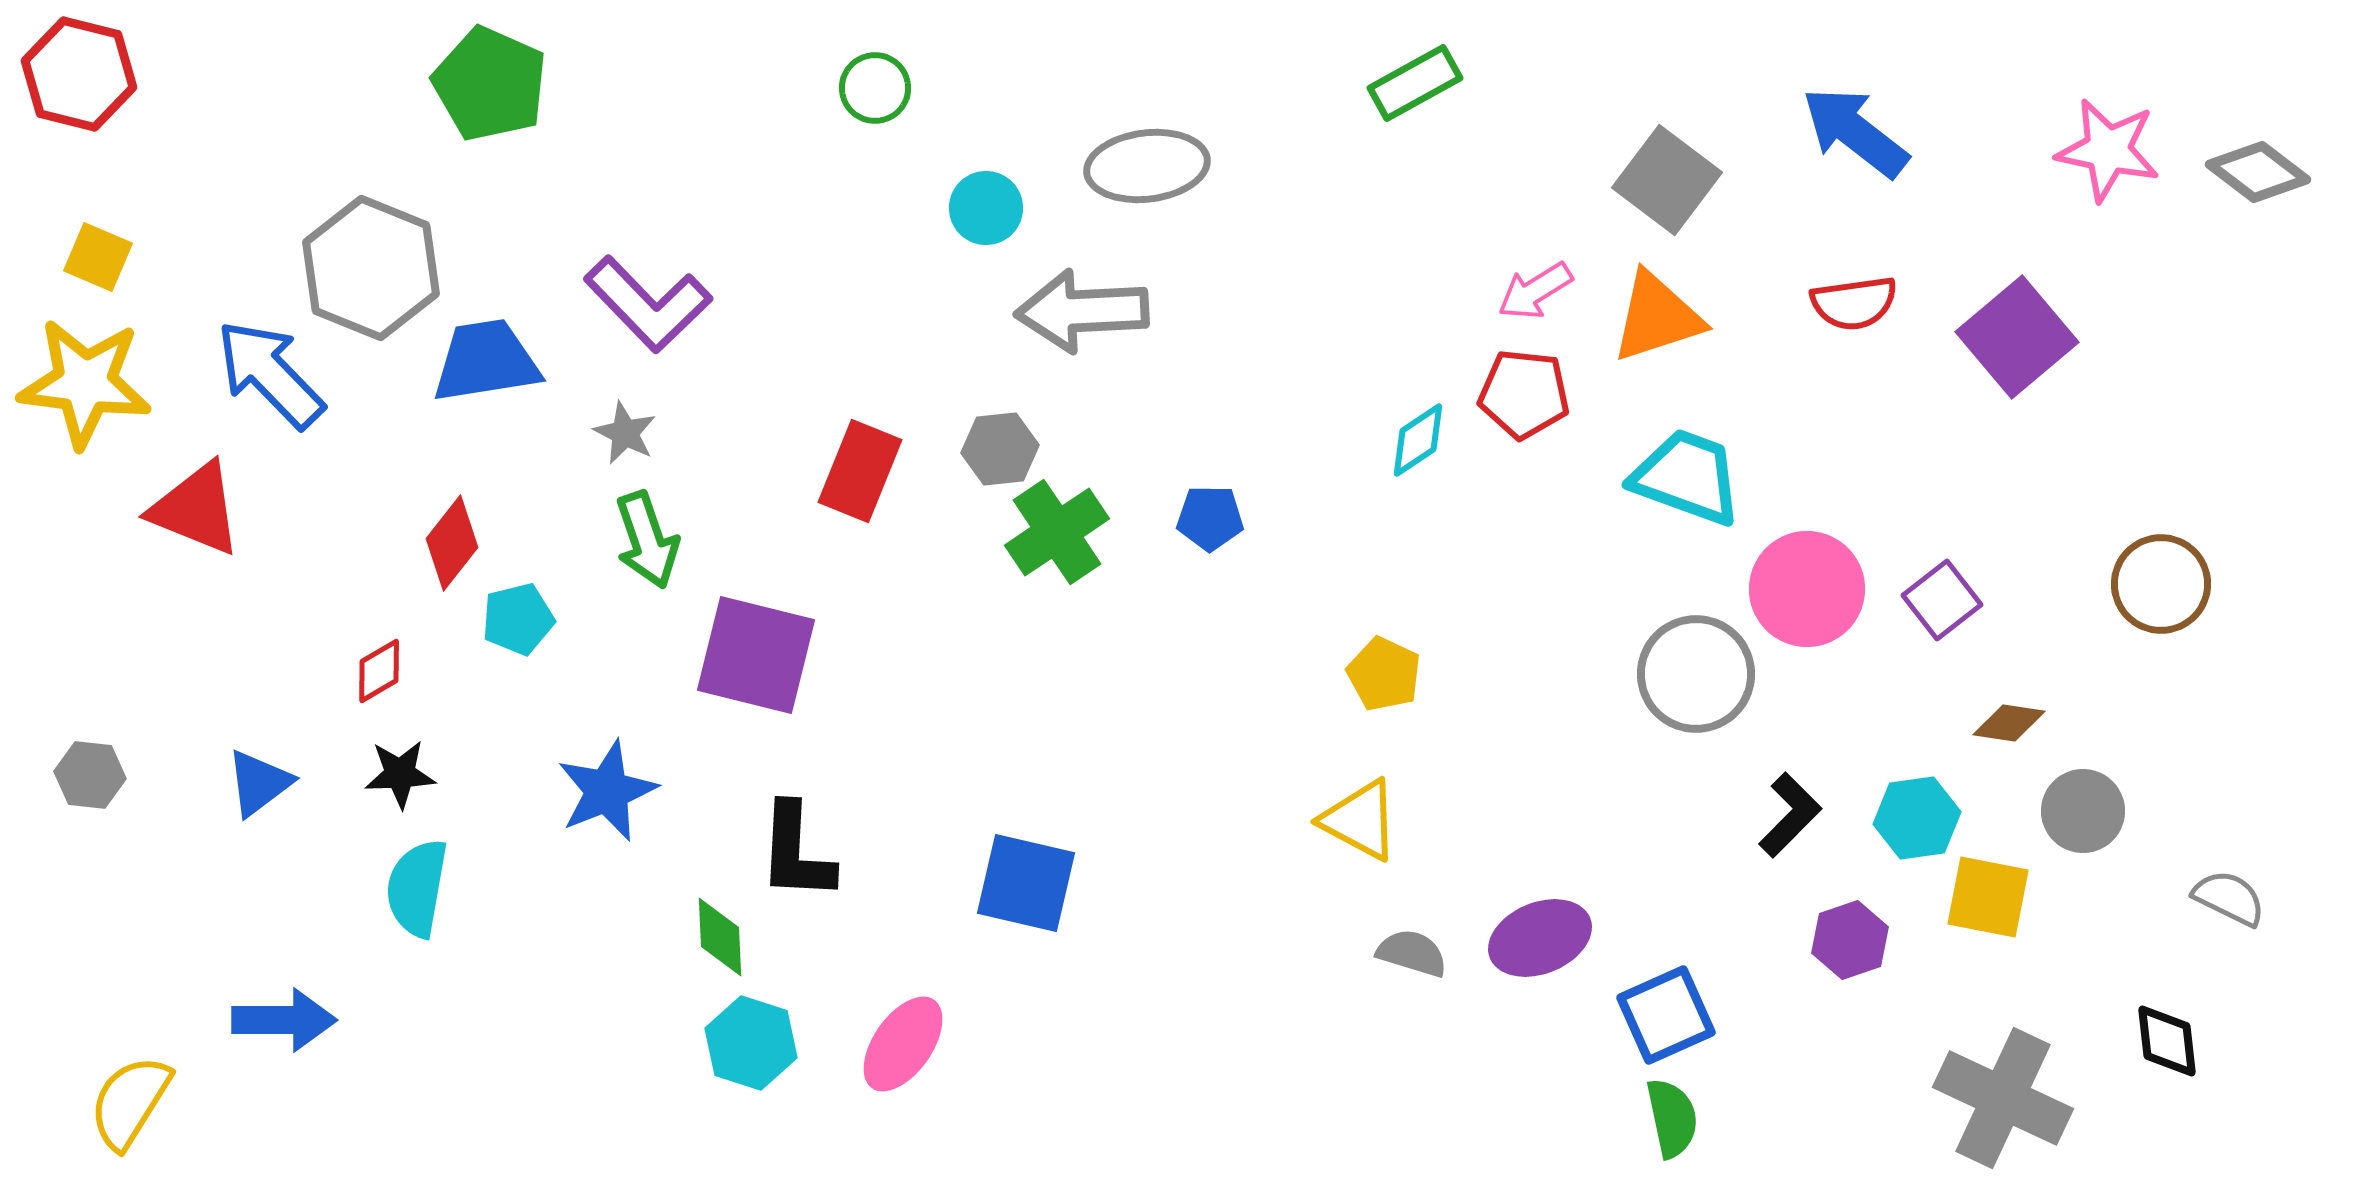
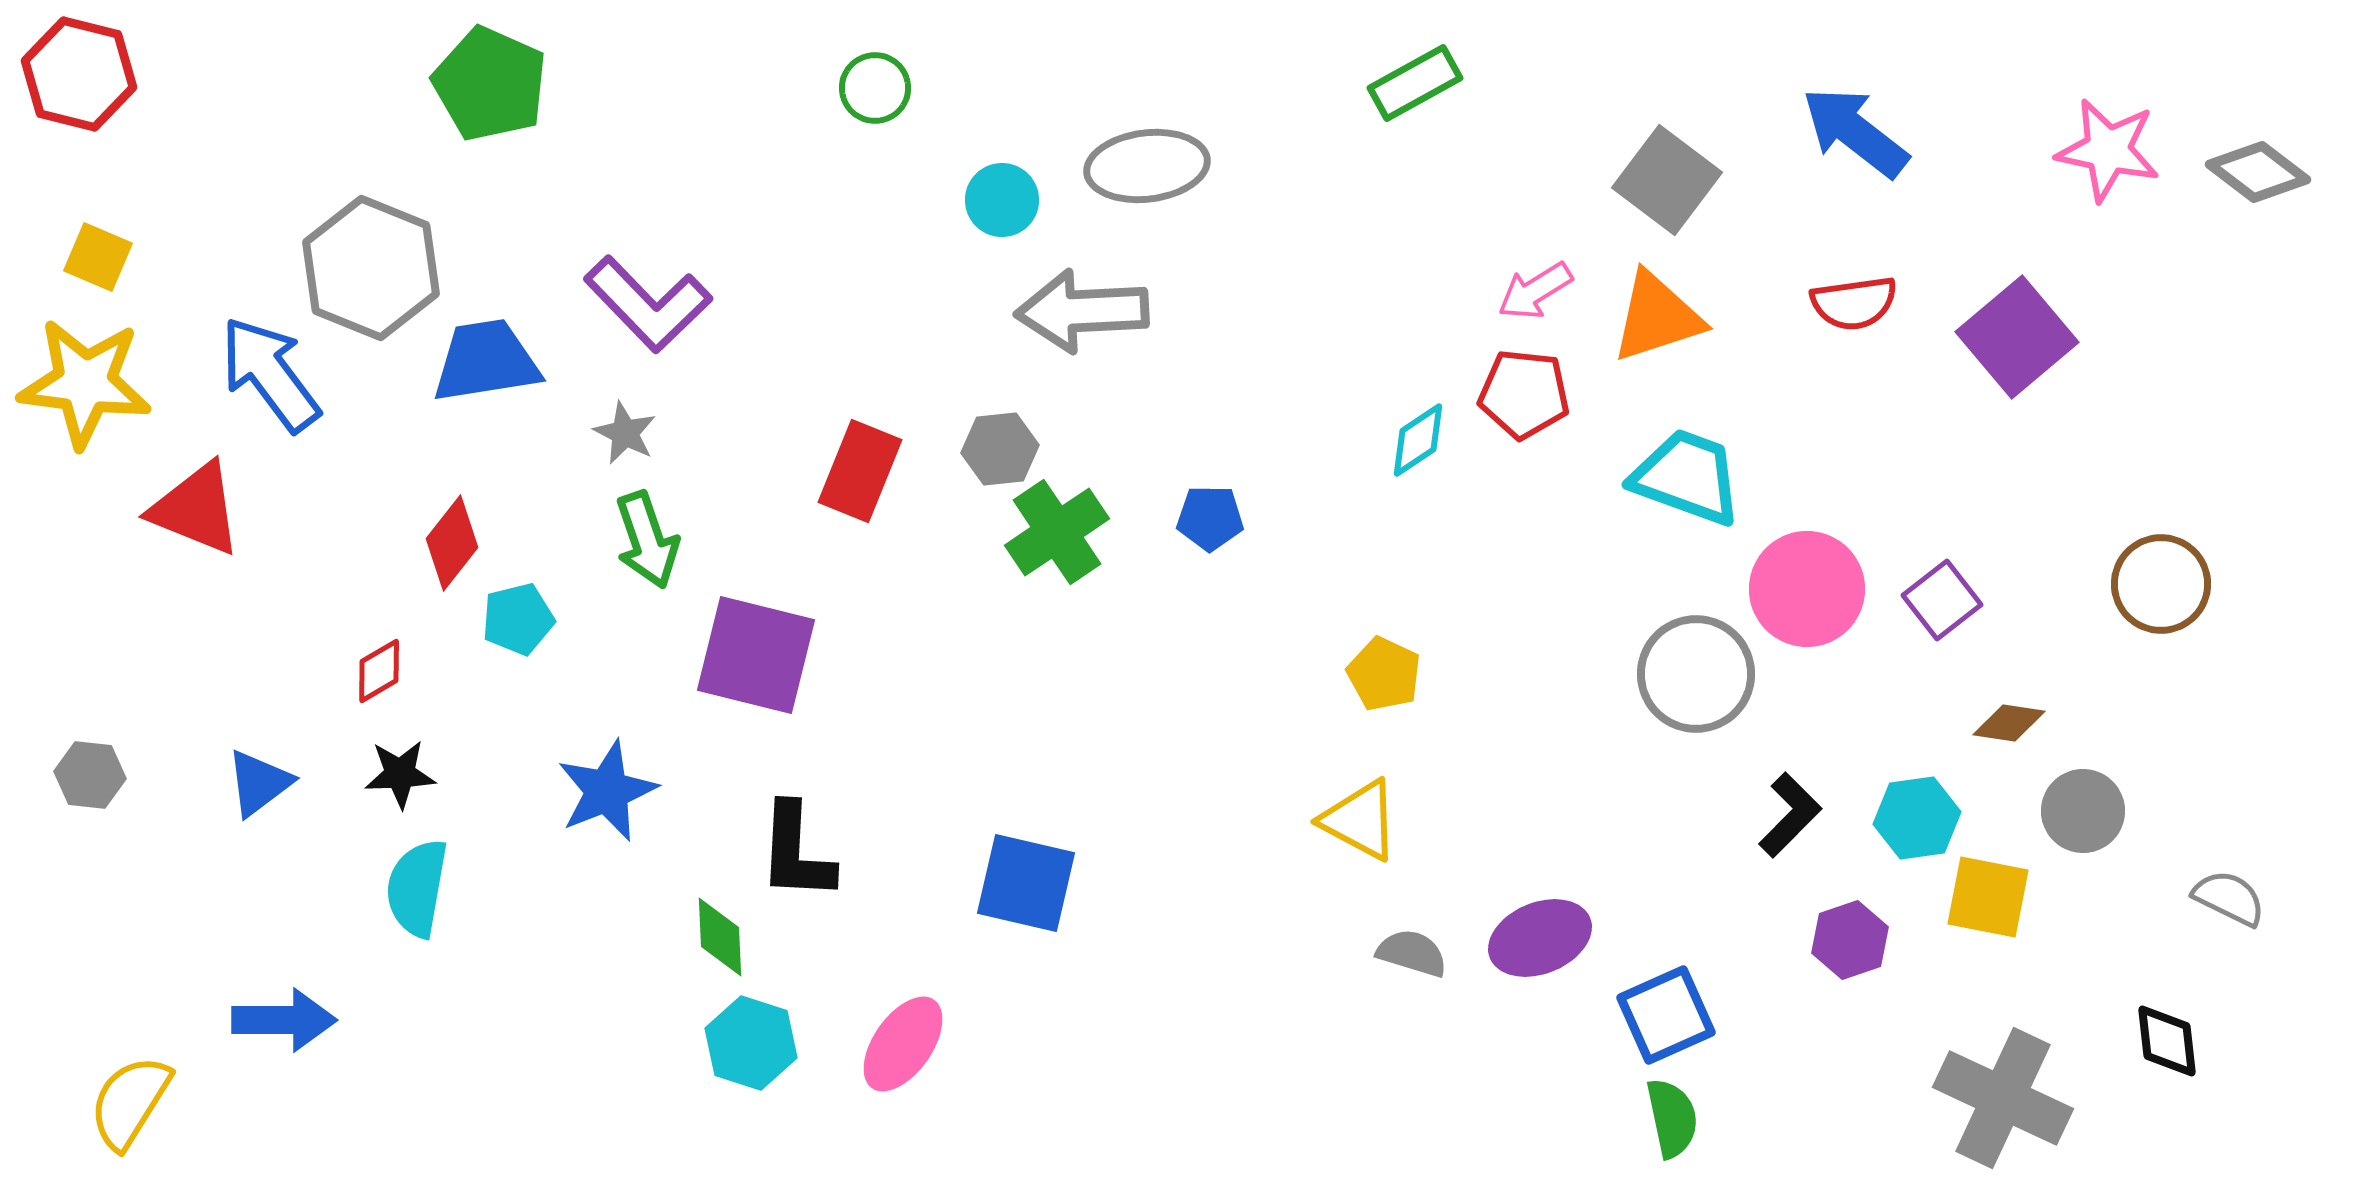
cyan circle at (986, 208): moved 16 px right, 8 px up
blue arrow at (270, 374): rotated 7 degrees clockwise
